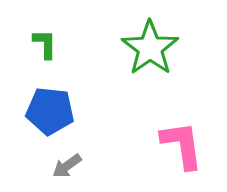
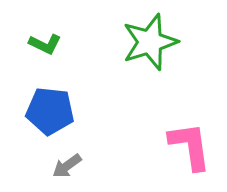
green L-shape: rotated 116 degrees clockwise
green star: moved 6 px up; rotated 18 degrees clockwise
pink L-shape: moved 8 px right, 1 px down
